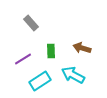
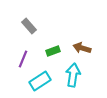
gray rectangle: moved 2 px left, 3 px down
green rectangle: moved 2 px right; rotated 72 degrees clockwise
purple line: rotated 36 degrees counterclockwise
cyan arrow: rotated 70 degrees clockwise
